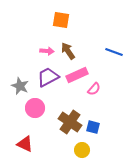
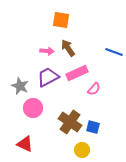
brown arrow: moved 3 px up
pink rectangle: moved 2 px up
pink circle: moved 2 px left
